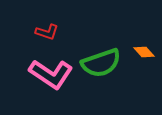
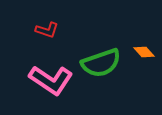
red L-shape: moved 2 px up
pink L-shape: moved 6 px down
